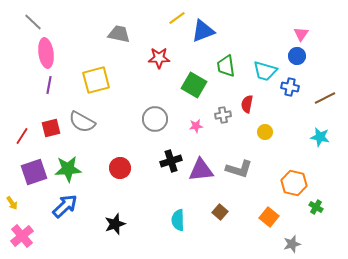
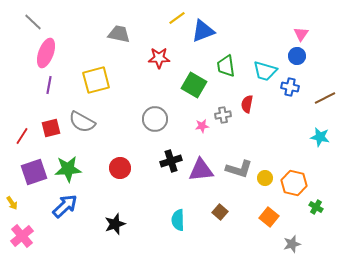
pink ellipse: rotated 28 degrees clockwise
pink star: moved 6 px right
yellow circle: moved 46 px down
